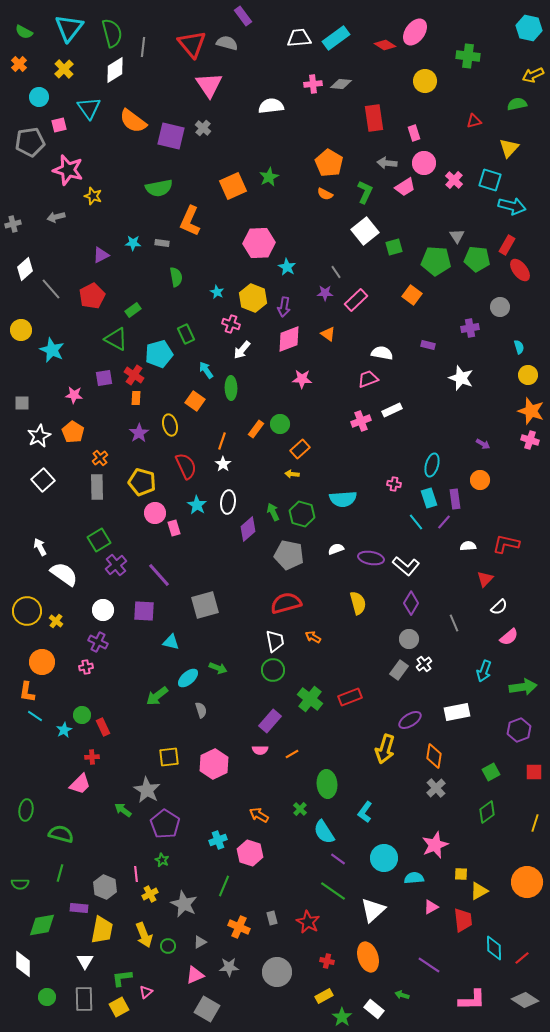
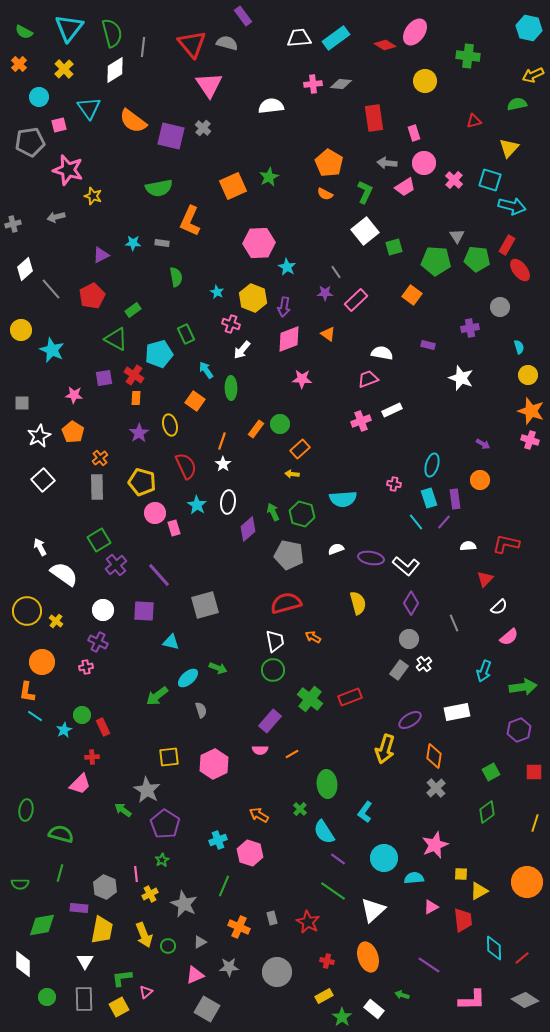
green star at (162, 860): rotated 16 degrees clockwise
